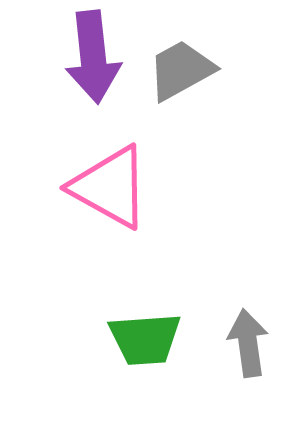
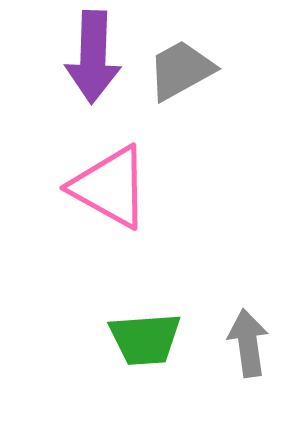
purple arrow: rotated 8 degrees clockwise
